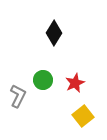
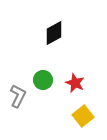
black diamond: rotated 30 degrees clockwise
red star: rotated 24 degrees counterclockwise
